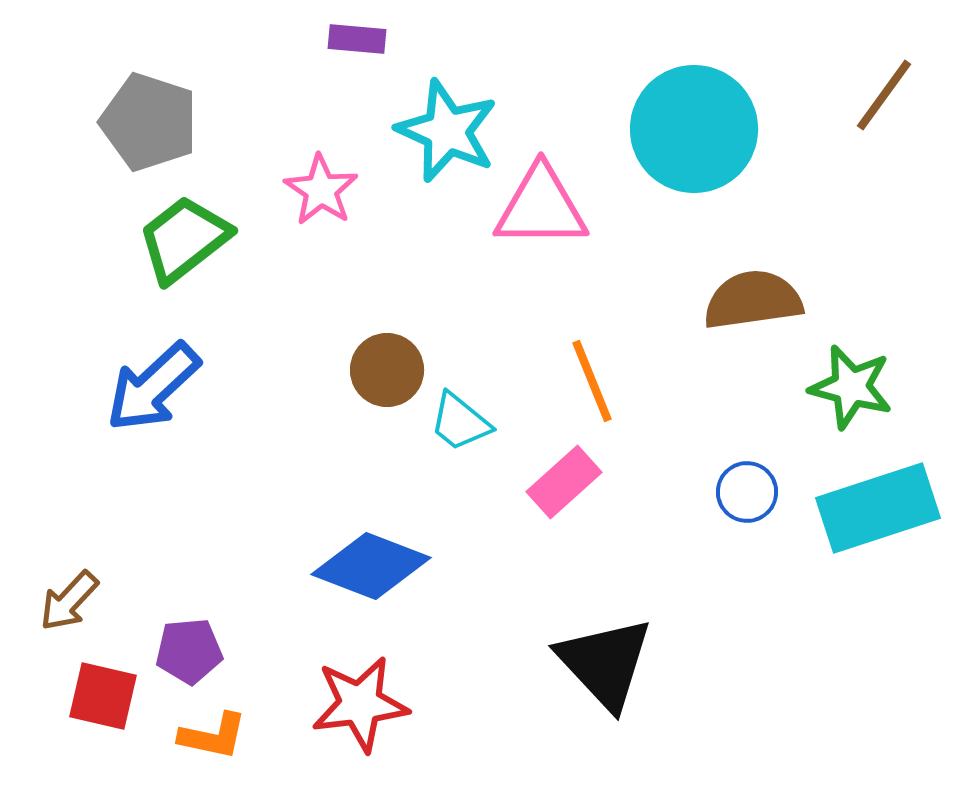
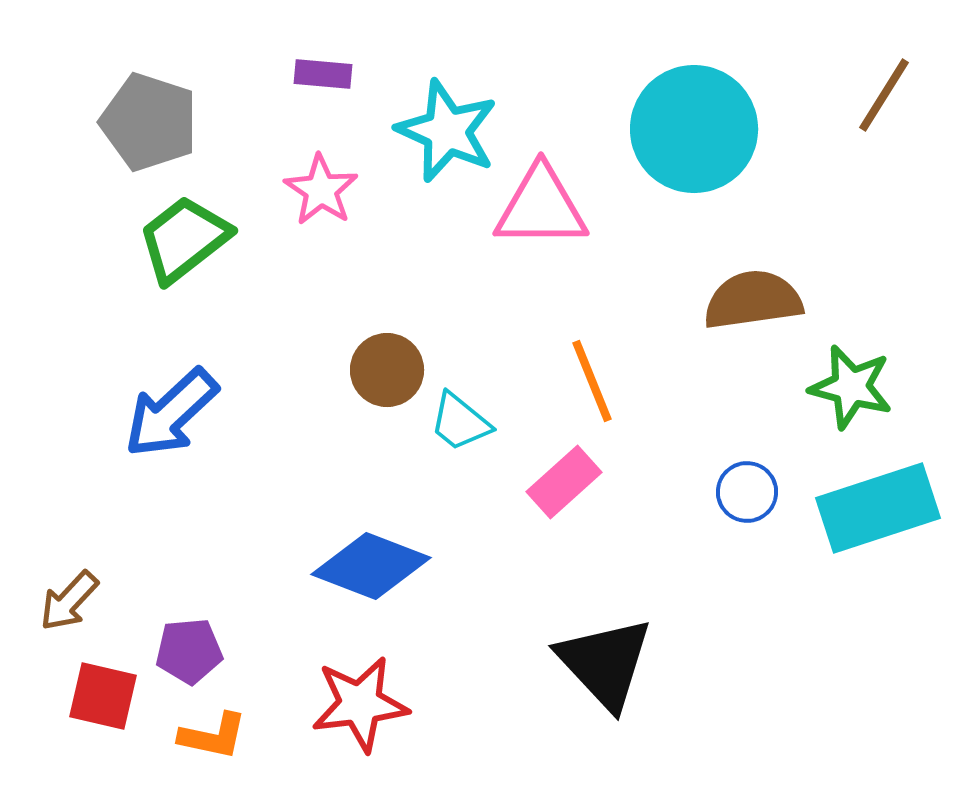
purple rectangle: moved 34 px left, 35 px down
brown line: rotated 4 degrees counterclockwise
blue arrow: moved 18 px right, 26 px down
